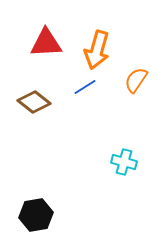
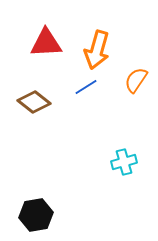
blue line: moved 1 px right
cyan cross: rotated 30 degrees counterclockwise
